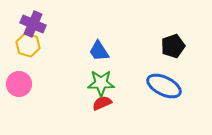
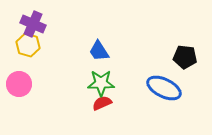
black pentagon: moved 12 px right, 11 px down; rotated 25 degrees clockwise
blue ellipse: moved 2 px down
